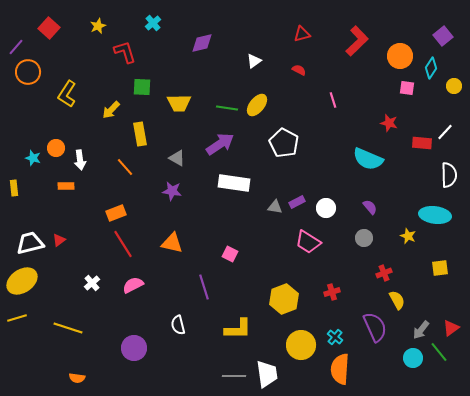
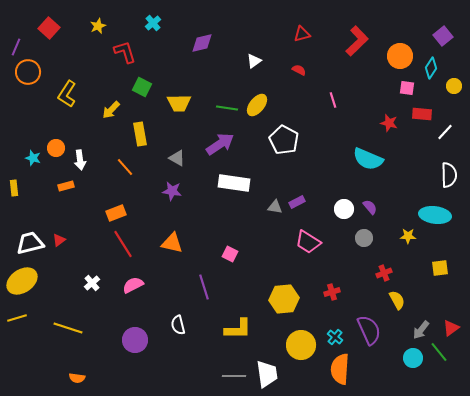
purple line at (16, 47): rotated 18 degrees counterclockwise
green square at (142, 87): rotated 24 degrees clockwise
white pentagon at (284, 143): moved 3 px up
red rectangle at (422, 143): moved 29 px up
orange rectangle at (66, 186): rotated 14 degrees counterclockwise
white circle at (326, 208): moved 18 px right, 1 px down
yellow star at (408, 236): rotated 21 degrees counterclockwise
yellow hexagon at (284, 299): rotated 16 degrees clockwise
purple semicircle at (375, 327): moved 6 px left, 3 px down
purple circle at (134, 348): moved 1 px right, 8 px up
